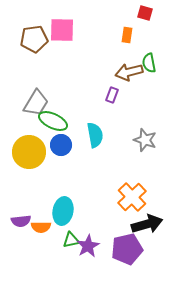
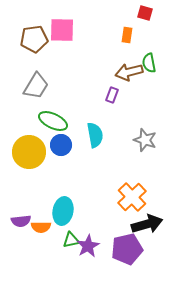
gray trapezoid: moved 17 px up
